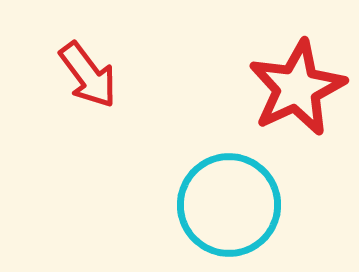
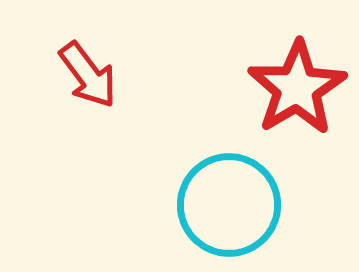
red star: rotated 6 degrees counterclockwise
